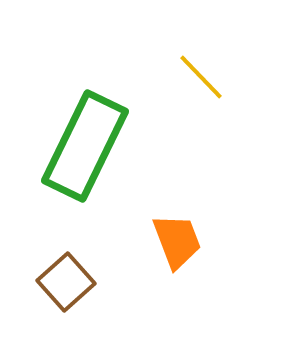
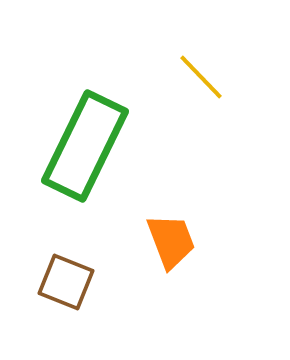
orange trapezoid: moved 6 px left
brown square: rotated 26 degrees counterclockwise
